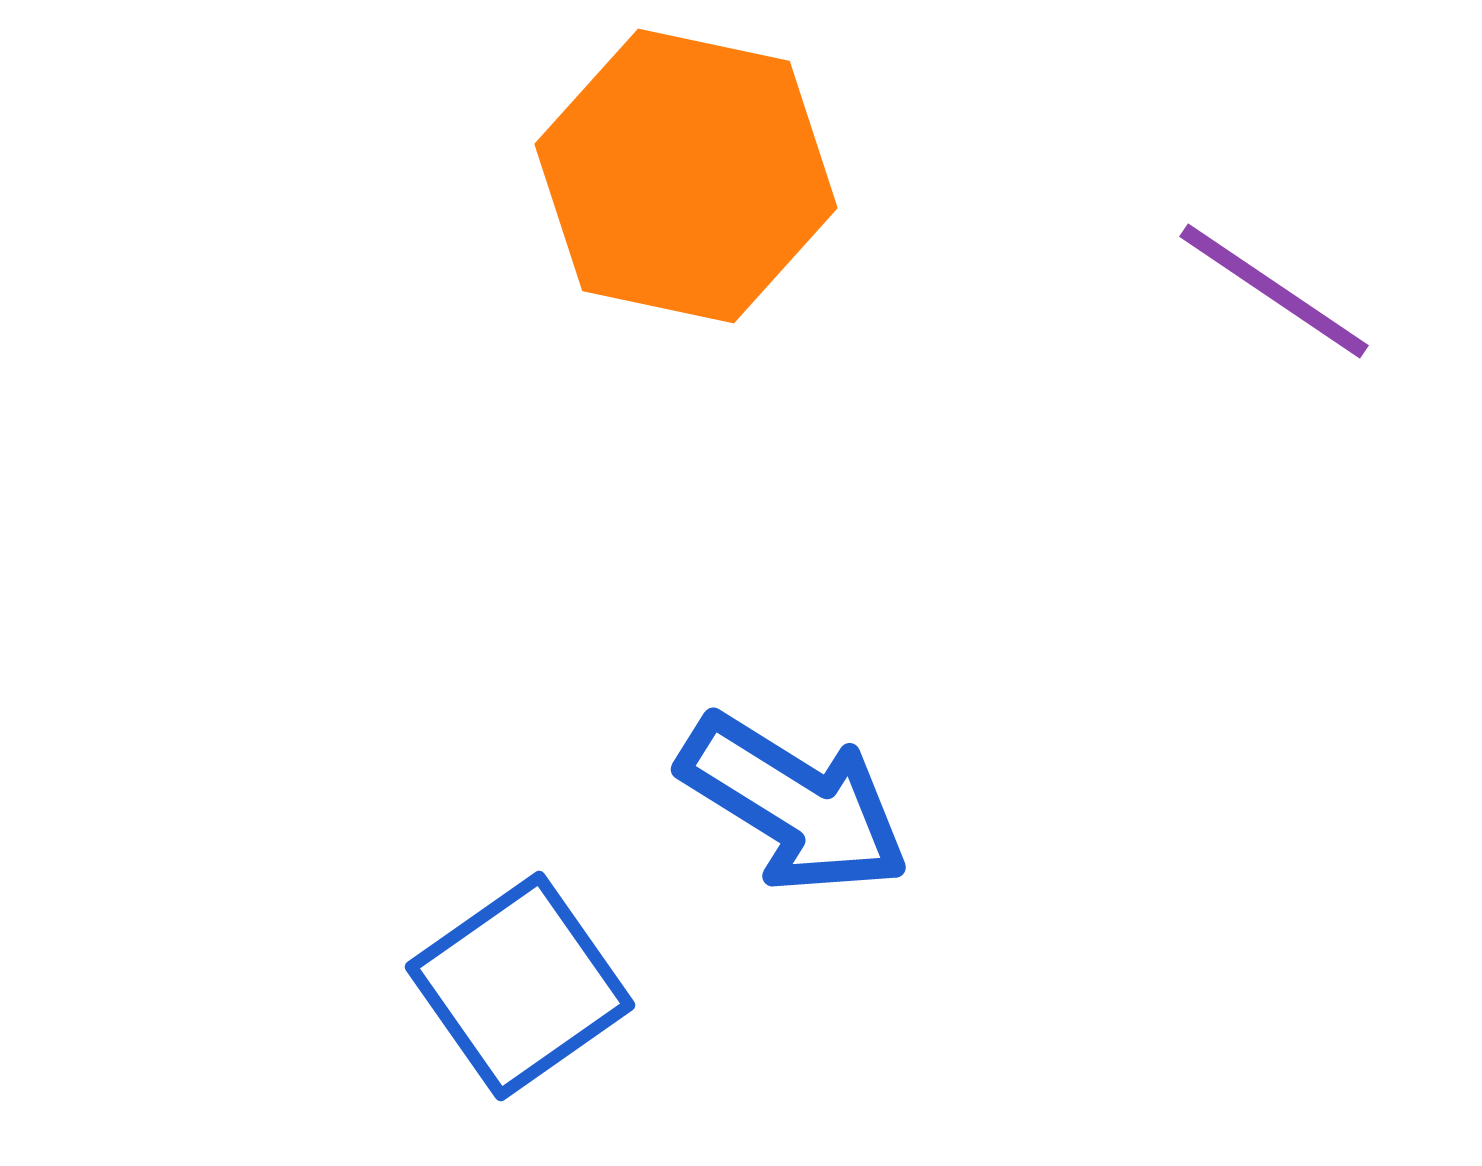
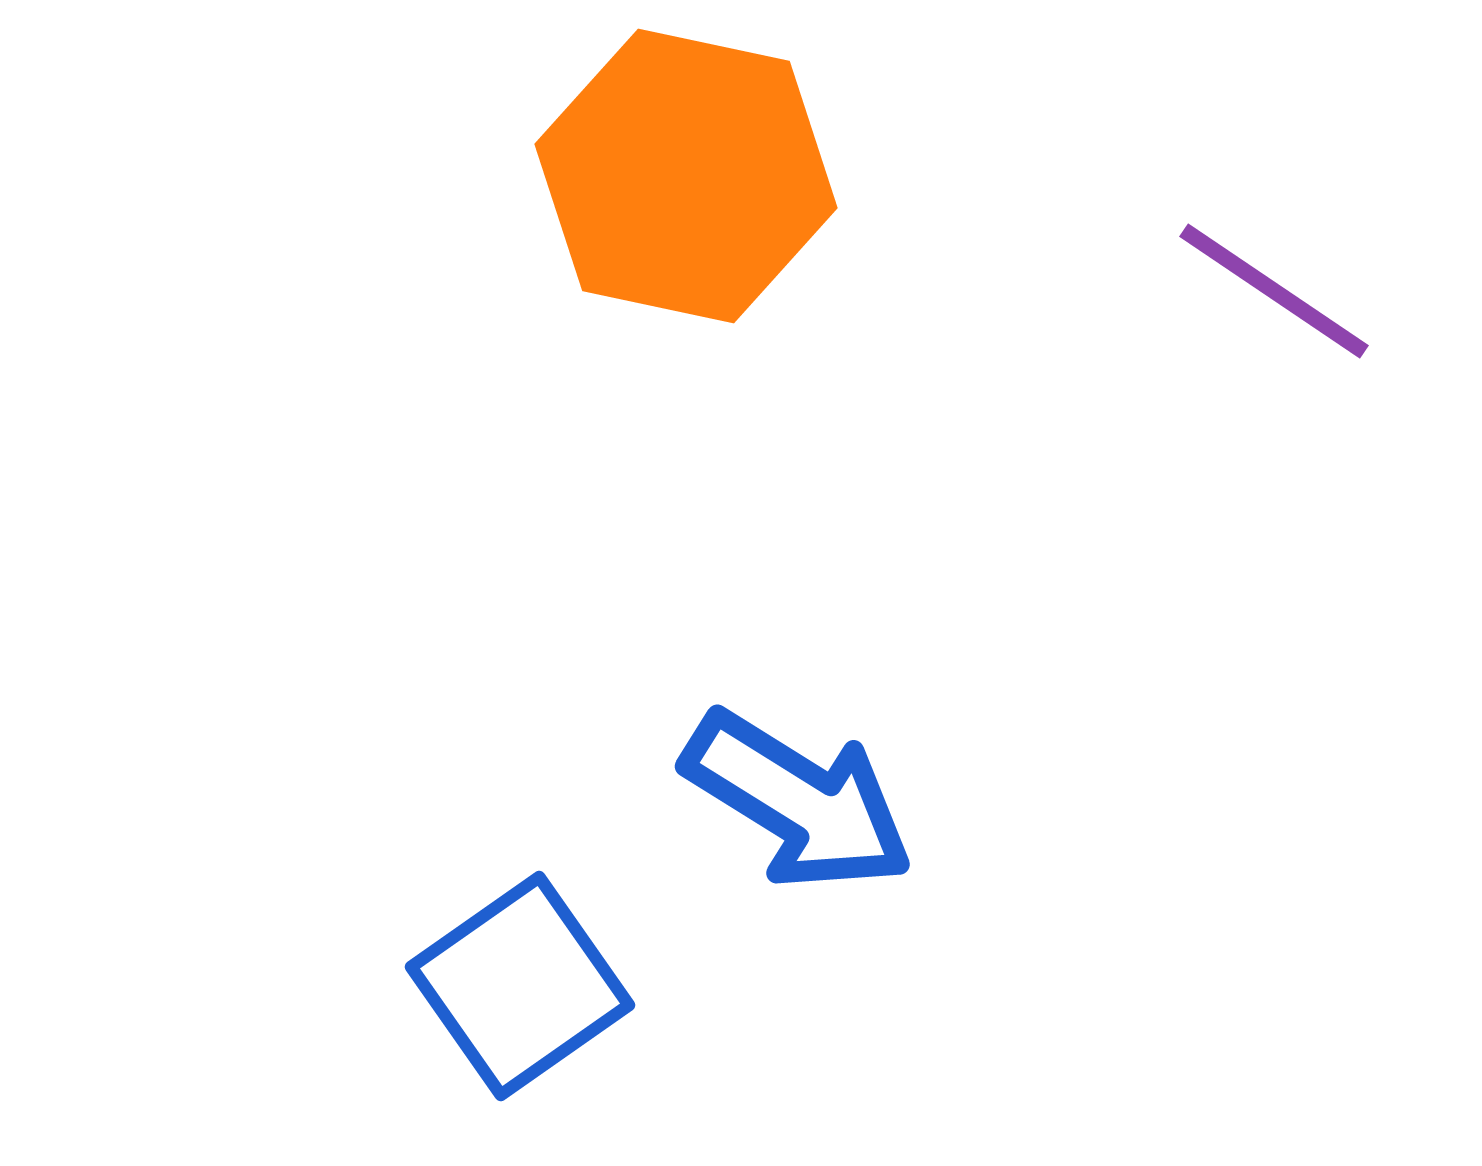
blue arrow: moved 4 px right, 3 px up
